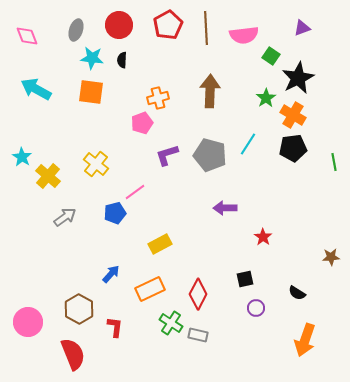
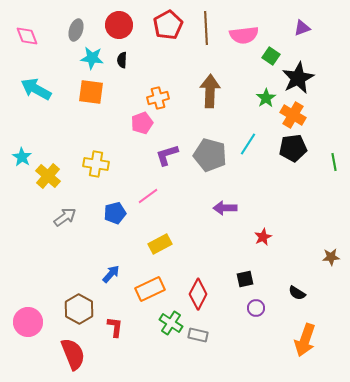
yellow cross at (96, 164): rotated 30 degrees counterclockwise
pink line at (135, 192): moved 13 px right, 4 px down
red star at (263, 237): rotated 12 degrees clockwise
